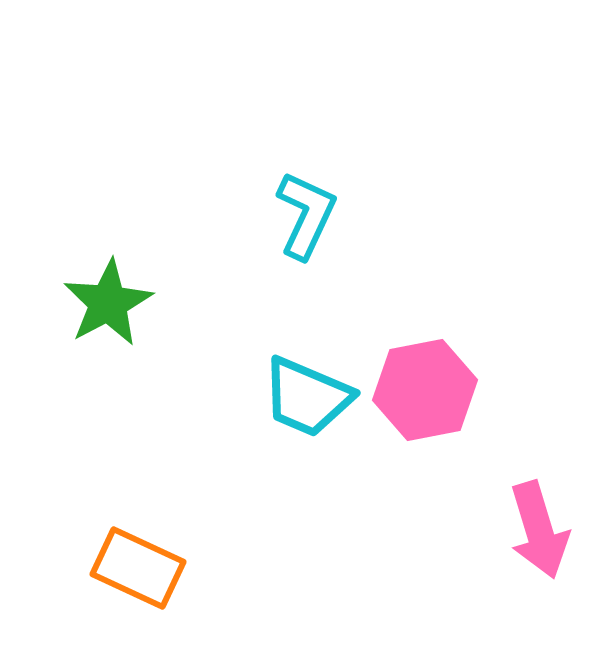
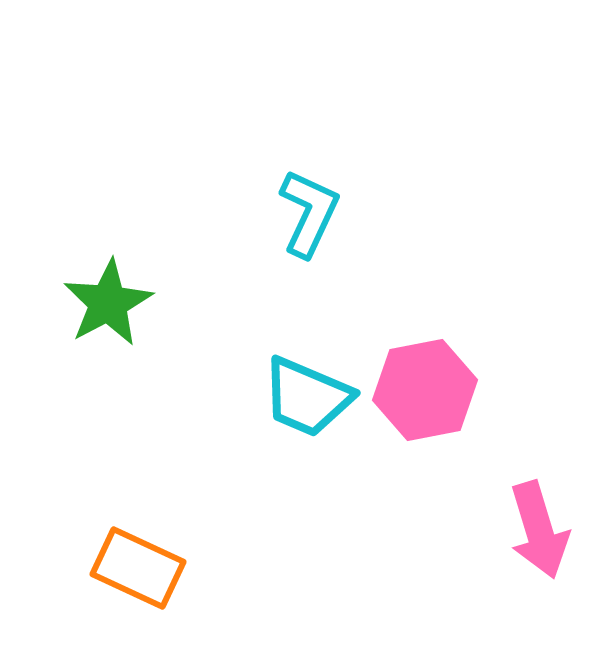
cyan L-shape: moved 3 px right, 2 px up
